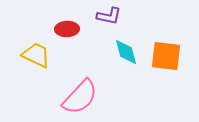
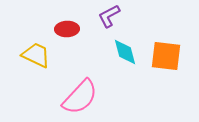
purple L-shape: rotated 140 degrees clockwise
cyan diamond: moved 1 px left
